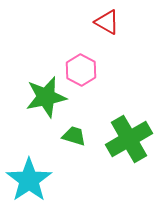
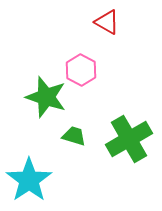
green star: rotated 30 degrees clockwise
